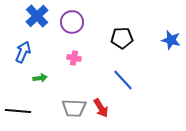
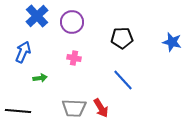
blue star: moved 1 px right, 2 px down
